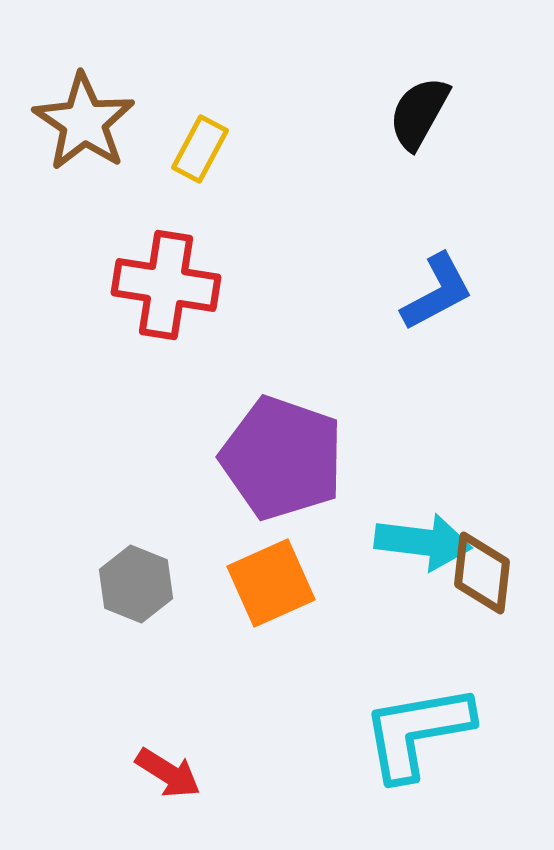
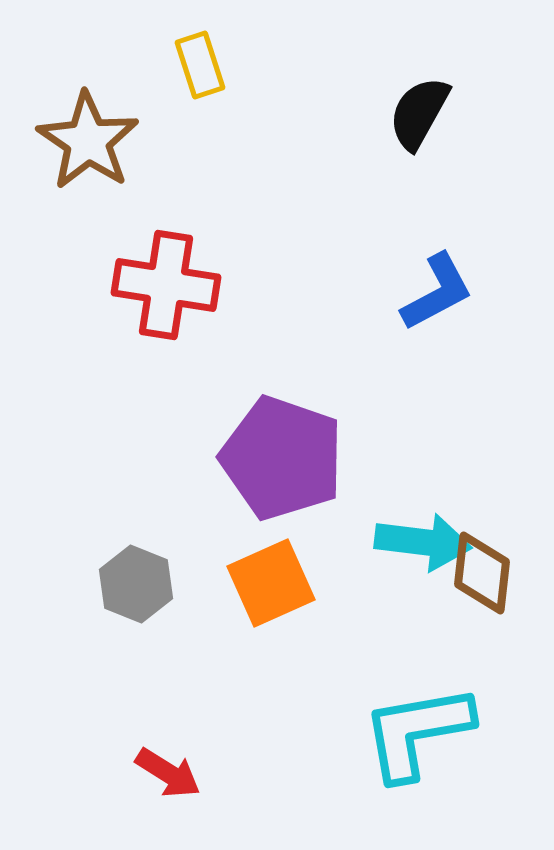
brown star: moved 4 px right, 19 px down
yellow rectangle: moved 84 px up; rotated 46 degrees counterclockwise
